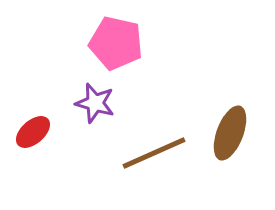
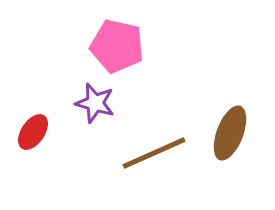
pink pentagon: moved 1 px right, 3 px down
red ellipse: rotated 15 degrees counterclockwise
